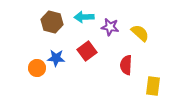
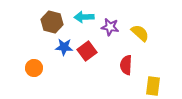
blue star: moved 8 px right, 11 px up
orange circle: moved 3 px left
